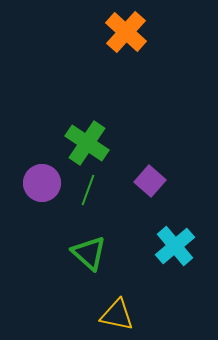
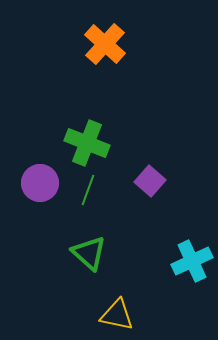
orange cross: moved 21 px left, 12 px down
green cross: rotated 12 degrees counterclockwise
purple circle: moved 2 px left
cyan cross: moved 17 px right, 15 px down; rotated 15 degrees clockwise
